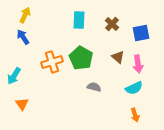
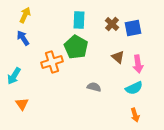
blue square: moved 8 px left, 5 px up
blue arrow: moved 1 px down
green pentagon: moved 5 px left, 11 px up
